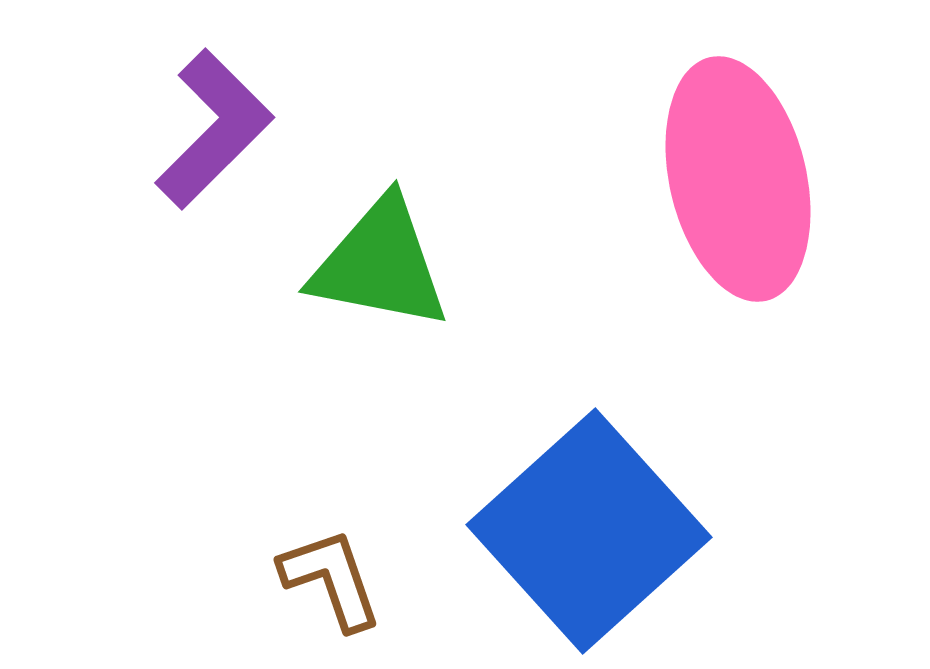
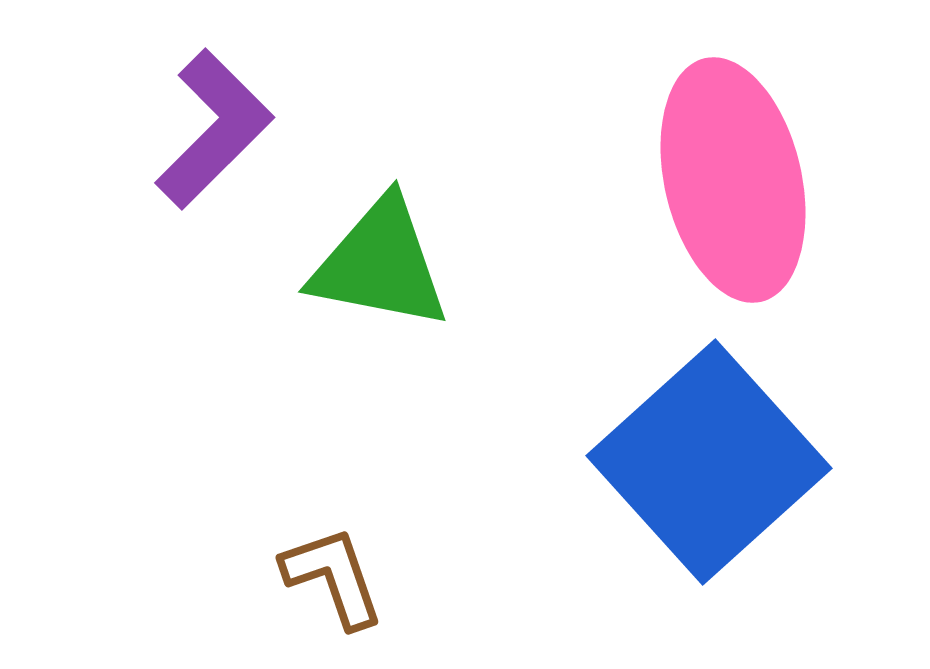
pink ellipse: moved 5 px left, 1 px down
blue square: moved 120 px right, 69 px up
brown L-shape: moved 2 px right, 2 px up
